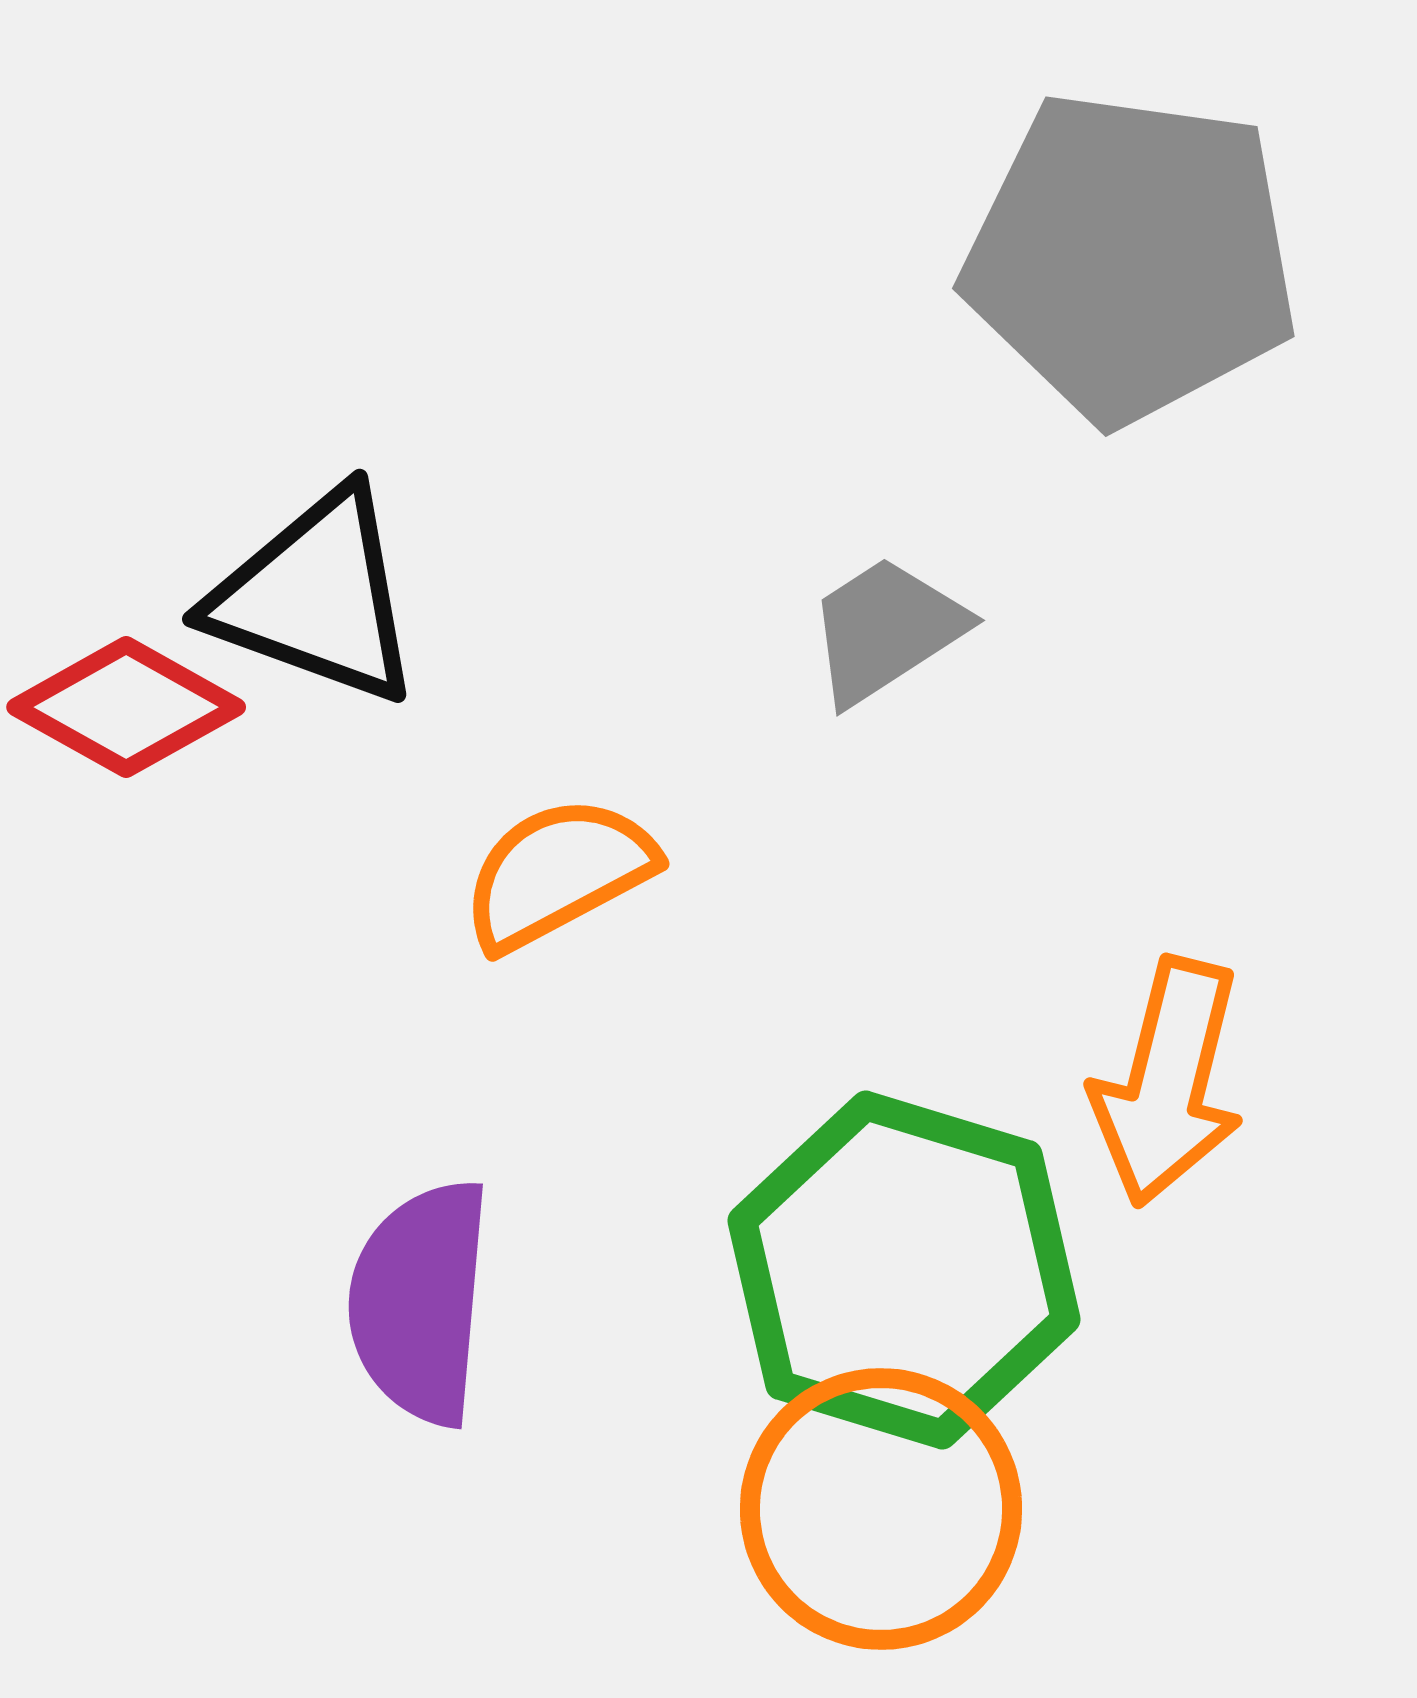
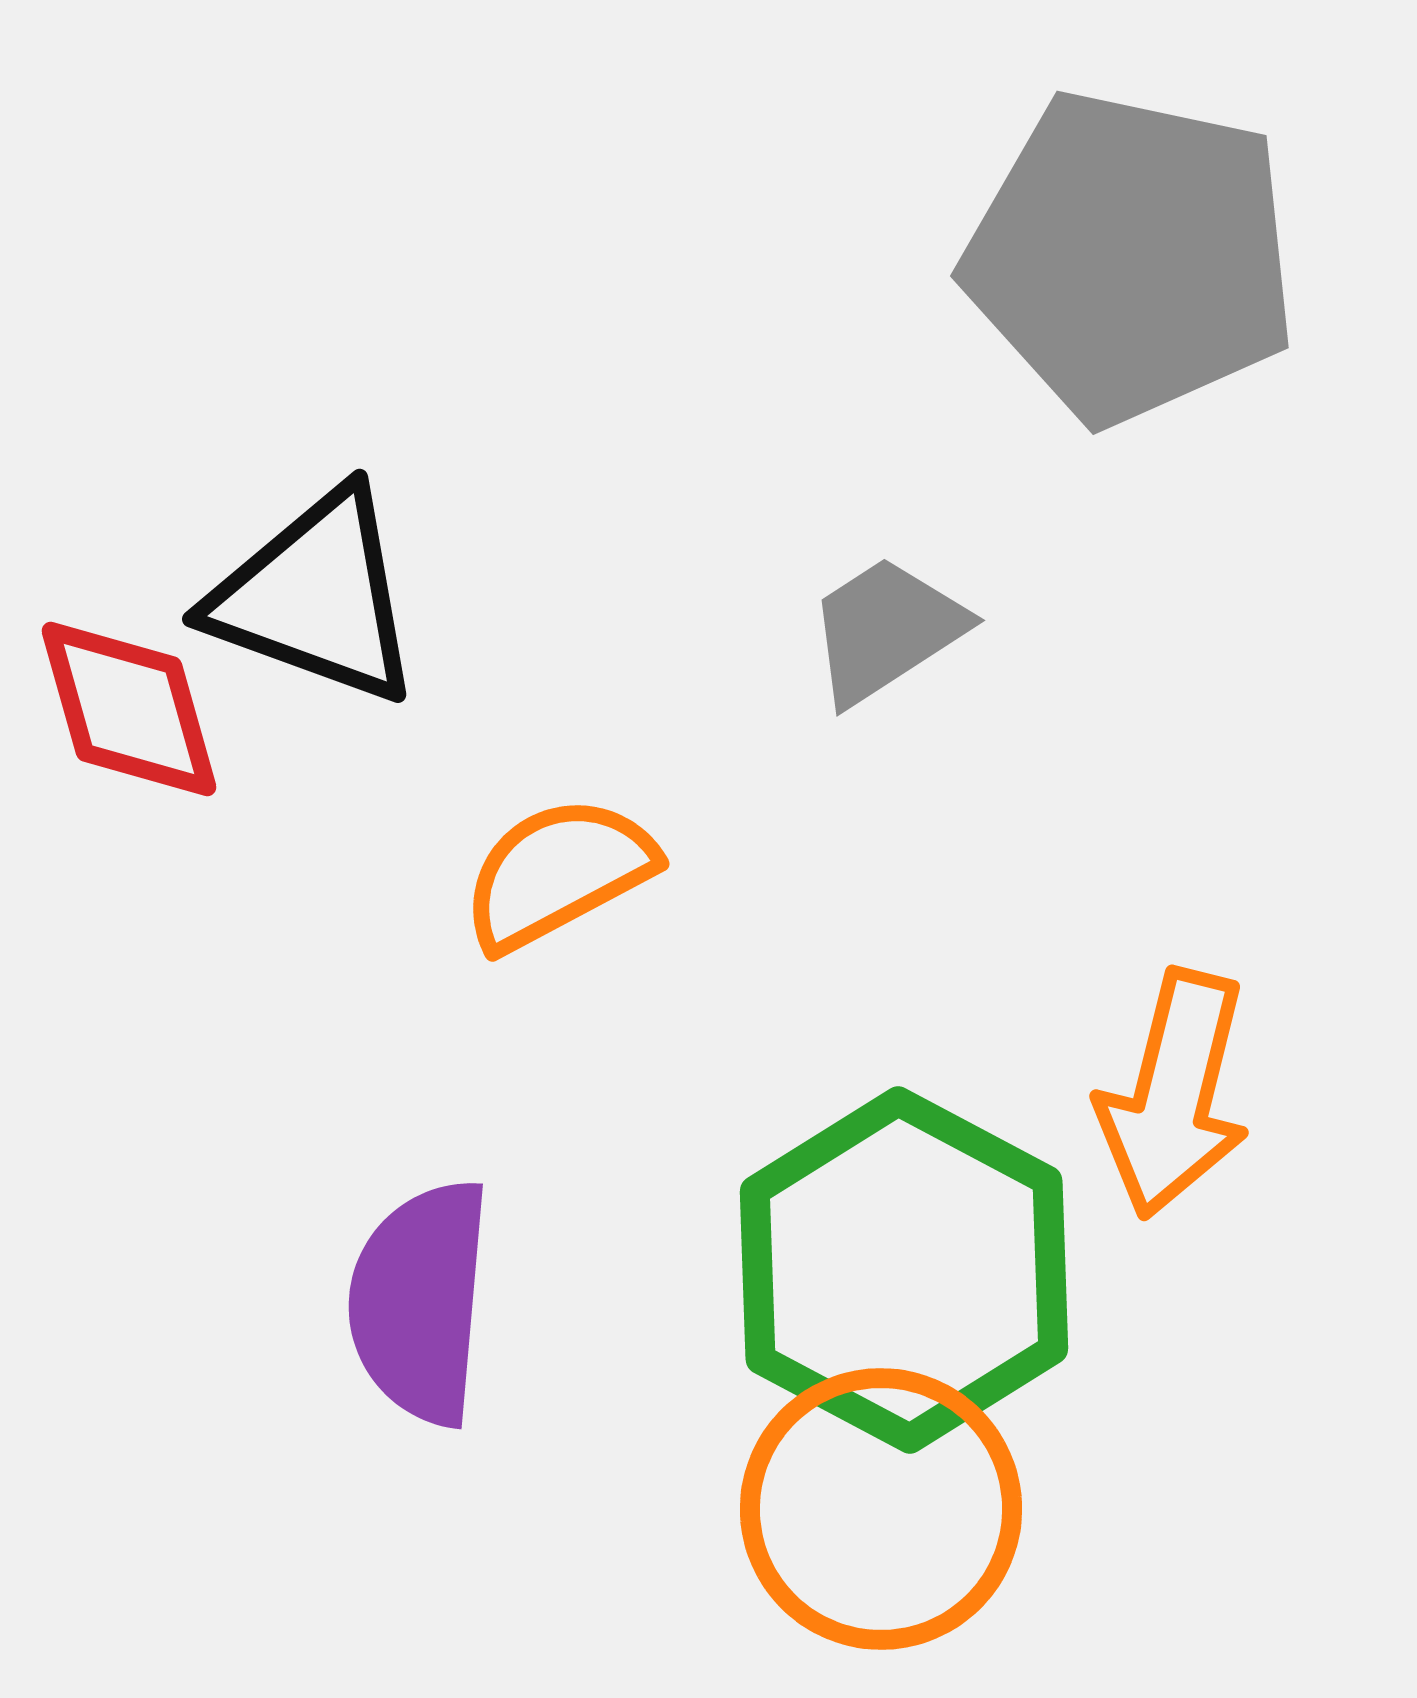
gray pentagon: rotated 4 degrees clockwise
red diamond: moved 3 px right, 2 px down; rotated 45 degrees clockwise
orange arrow: moved 6 px right, 12 px down
green hexagon: rotated 11 degrees clockwise
